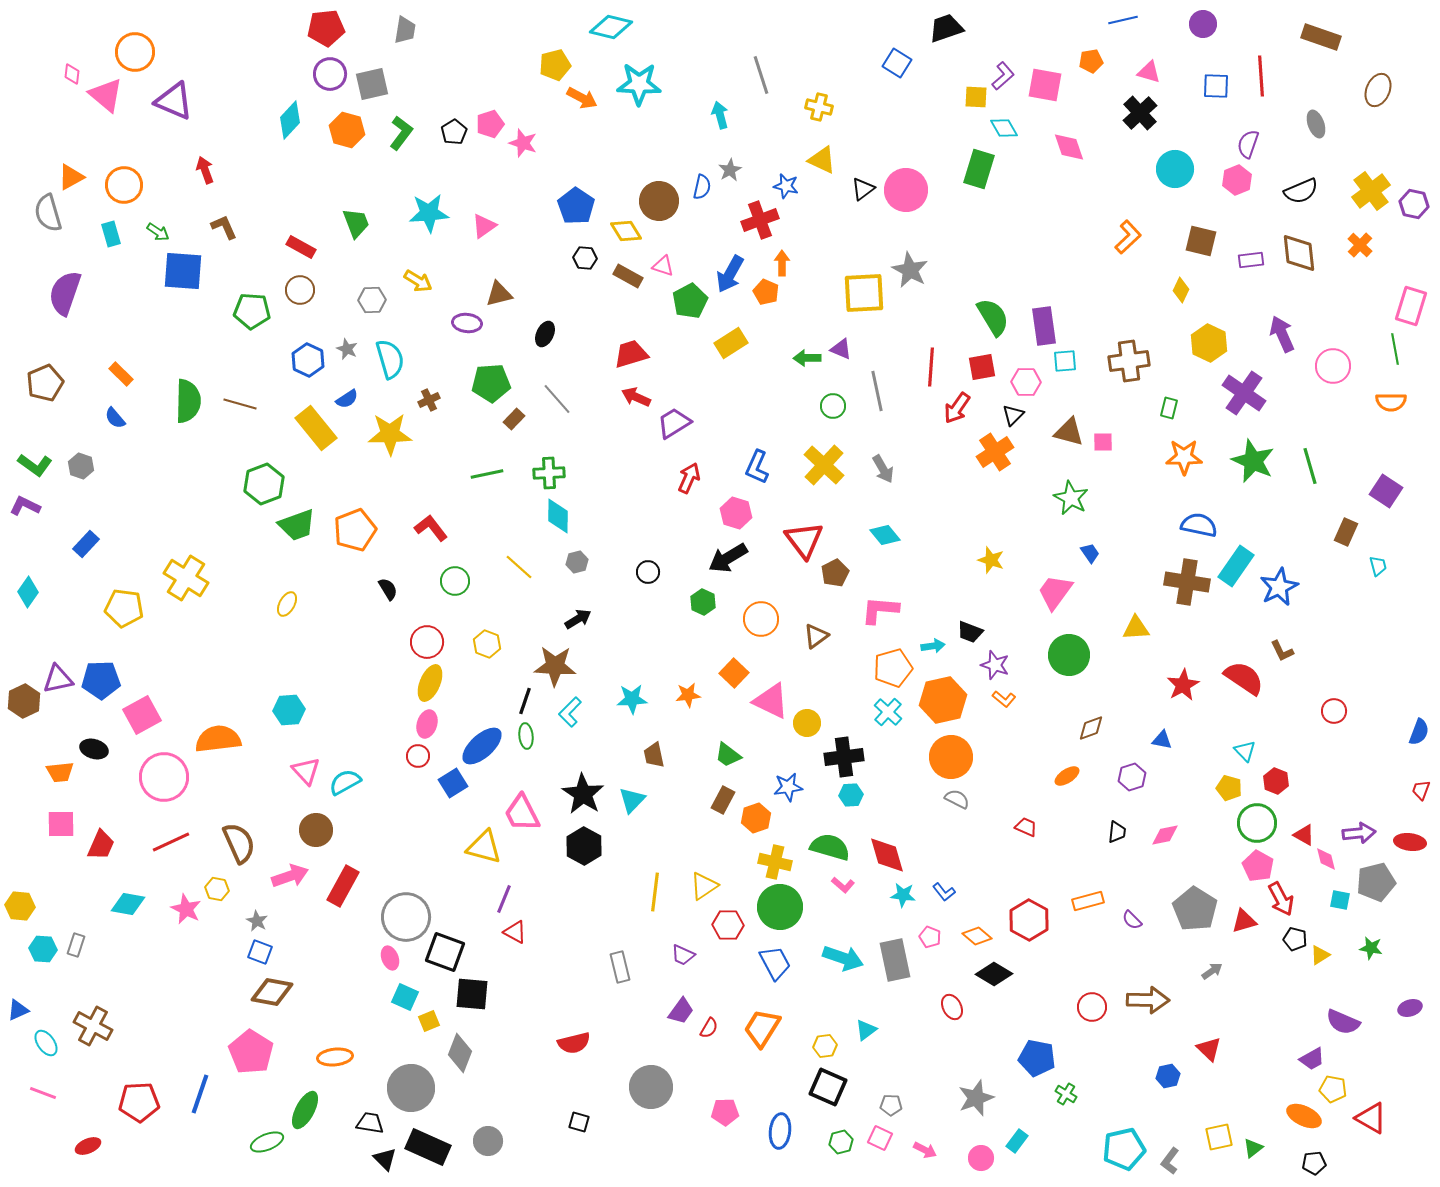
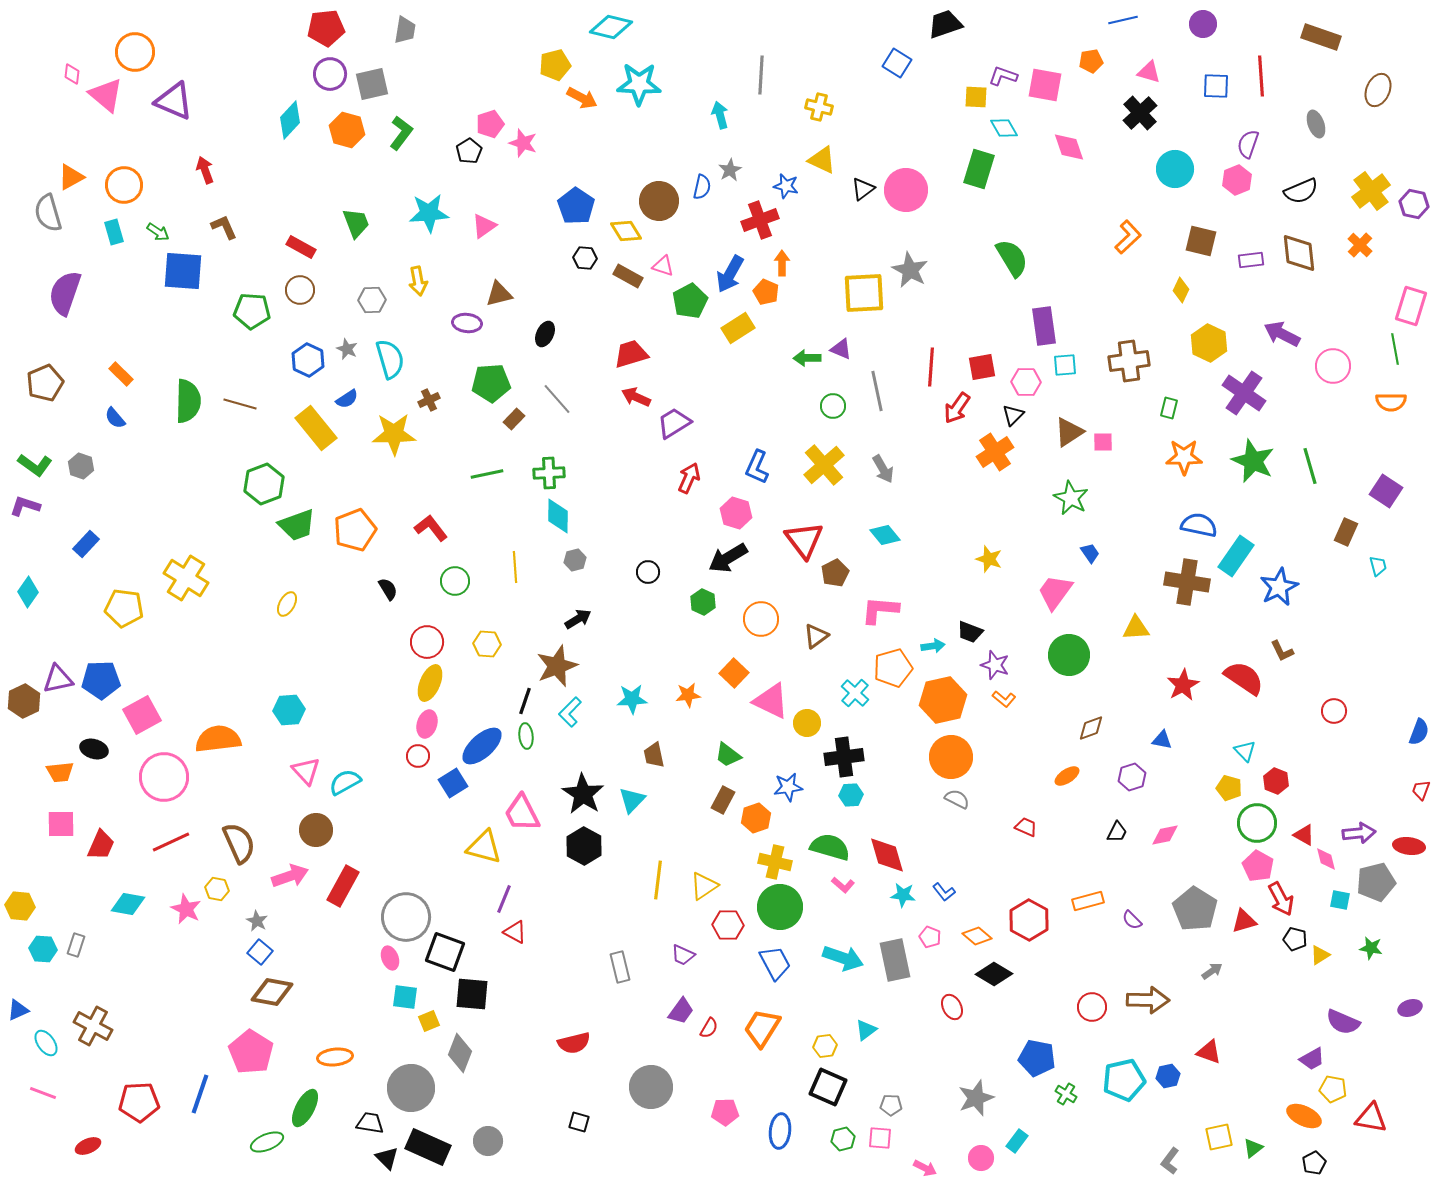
black trapezoid at (946, 28): moved 1 px left, 4 px up
gray line at (761, 75): rotated 21 degrees clockwise
purple L-shape at (1003, 76): rotated 120 degrees counterclockwise
black pentagon at (454, 132): moved 15 px right, 19 px down
cyan rectangle at (111, 234): moved 3 px right, 2 px up
yellow arrow at (418, 281): rotated 48 degrees clockwise
green semicircle at (993, 317): moved 19 px right, 59 px up
purple arrow at (1282, 334): rotated 39 degrees counterclockwise
yellow rectangle at (731, 343): moved 7 px right, 15 px up
cyan square at (1065, 361): moved 4 px down
brown triangle at (1069, 432): rotated 48 degrees counterclockwise
yellow star at (390, 434): moved 4 px right
yellow cross at (824, 465): rotated 6 degrees clockwise
purple L-shape at (25, 506): rotated 8 degrees counterclockwise
yellow star at (991, 560): moved 2 px left, 1 px up
gray hexagon at (577, 562): moved 2 px left, 2 px up
cyan rectangle at (1236, 566): moved 10 px up
yellow line at (519, 567): moved 4 px left; rotated 44 degrees clockwise
yellow hexagon at (487, 644): rotated 16 degrees counterclockwise
brown star at (555, 666): moved 2 px right; rotated 24 degrees counterclockwise
cyan cross at (888, 712): moved 33 px left, 19 px up
black trapezoid at (1117, 832): rotated 20 degrees clockwise
red ellipse at (1410, 842): moved 1 px left, 4 px down
yellow line at (655, 892): moved 3 px right, 12 px up
blue square at (260, 952): rotated 20 degrees clockwise
cyan square at (405, 997): rotated 16 degrees counterclockwise
red triangle at (1209, 1049): moved 3 px down; rotated 24 degrees counterclockwise
green ellipse at (305, 1110): moved 2 px up
red triangle at (1371, 1118): rotated 20 degrees counterclockwise
pink square at (880, 1138): rotated 20 degrees counterclockwise
green hexagon at (841, 1142): moved 2 px right, 3 px up
cyan pentagon at (1124, 1149): moved 69 px up
pink arrow at (925, 1150): moved 18 px down
black triangle at (385, 1159): moved 2 px right, 1 px up
black pentagon at (1314, 1163): rotated 20 degrees counterclockwise
